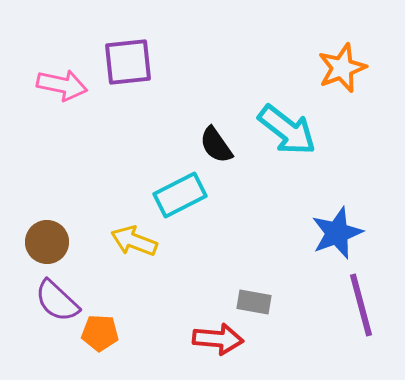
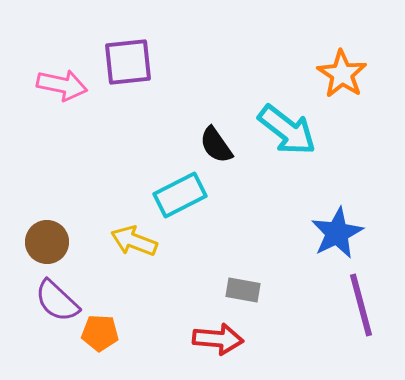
orange star: moved 6 px down; rotated 18 degrees counterclockwise
blue star: rotated 6 degrees counterclockwise
gray rectangle: moved 11 px left, 12 px up
